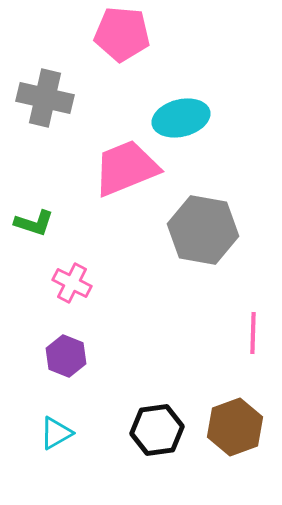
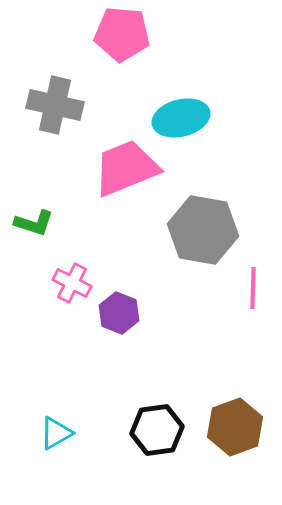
gray cross: moved 10 px right, 7 px down
pink line: moved 45 px up
purple hexagon: moved 53 px right, 43 px up
